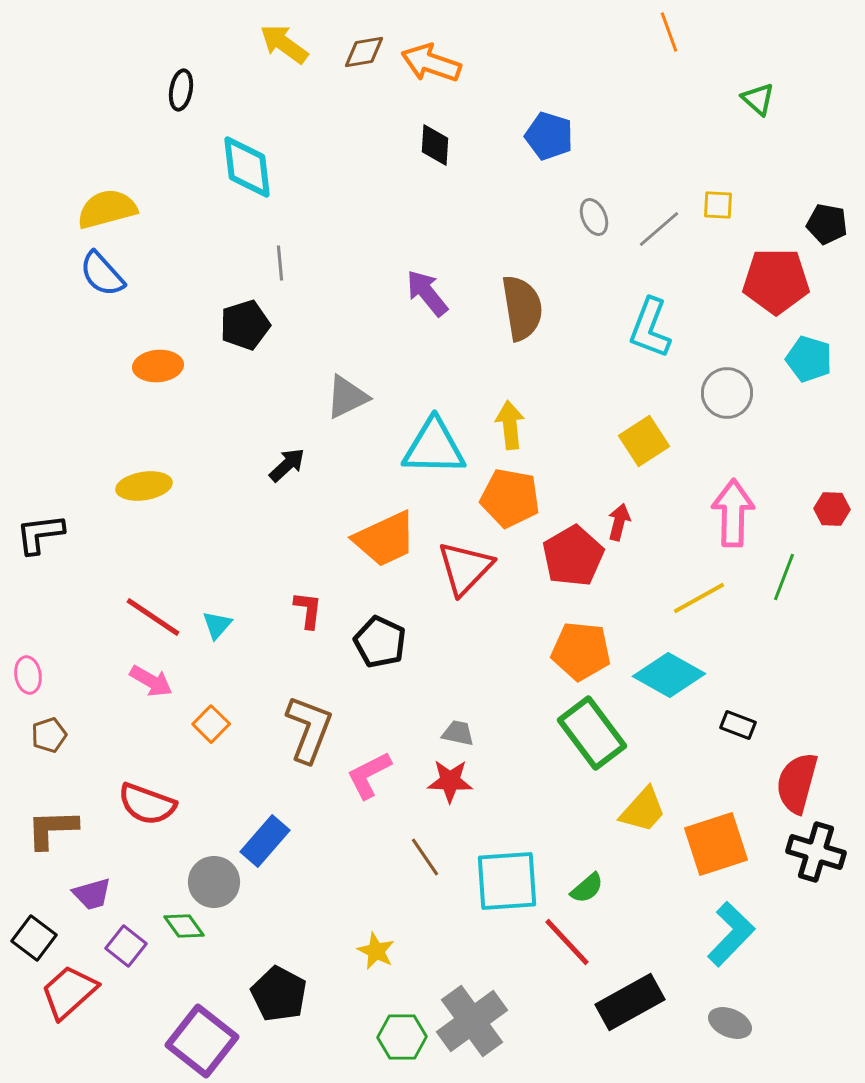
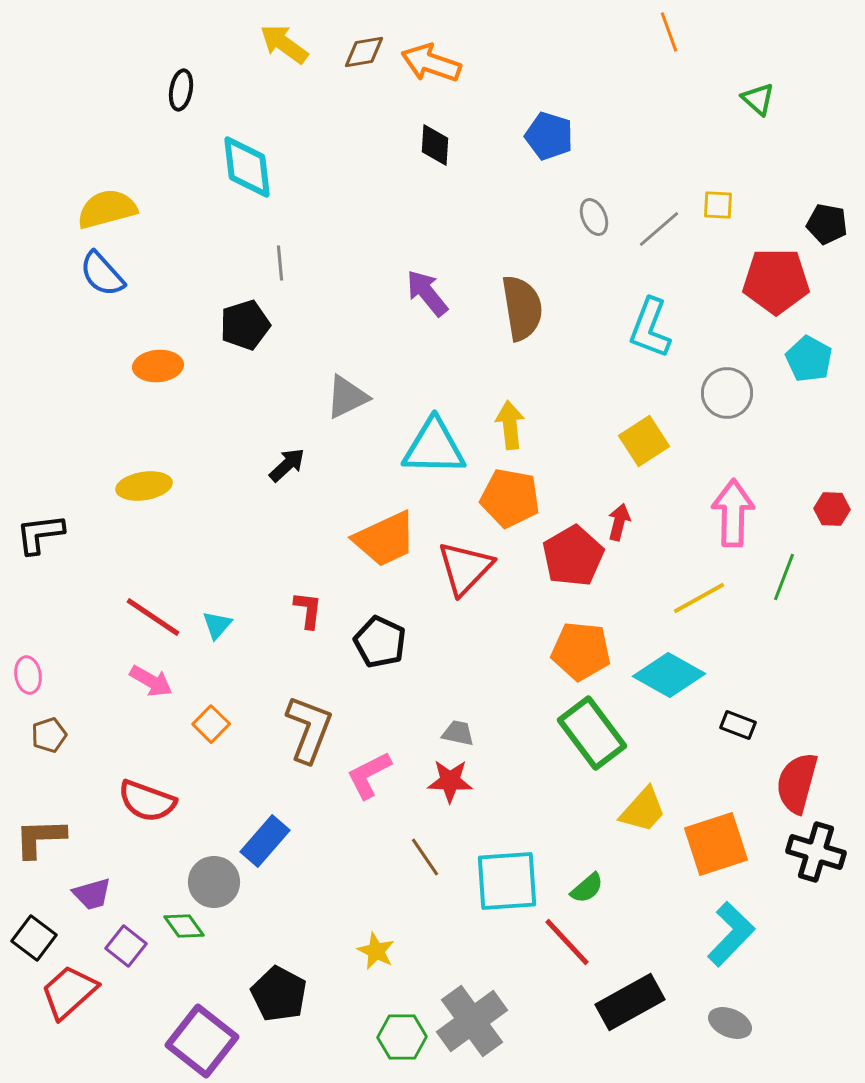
cyan pentagon at (809, 359): rotated 12 degrees clockwise
red semicircle at (147, 804): moved 3 px up
brown L-shape at (52, 829): moved 12 px left, 9 px down
